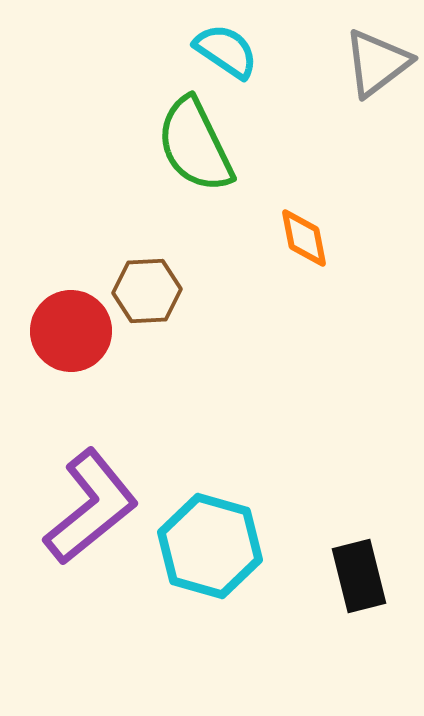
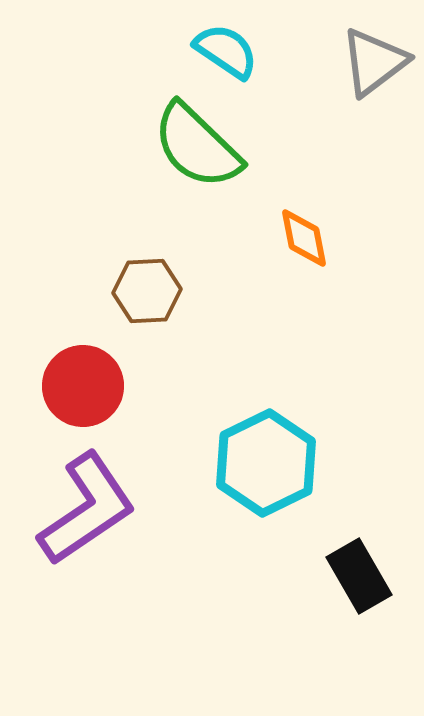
gray triangle: moved 3 px left, 1 px up
green semicircle: moved 2 px right, 1 px down; rotated 20 degrees counterclockwise
red circle: moved 12 px right, 55 px down
purple L-shape: moved 4 px left, 2 px down; rotated 5 degrees clockwise
cyan hexagon: moved 56 px right, 83 px up; rotated 18 degrees clockwise
black rectangle: rotated 16 degrees counterclockwise
